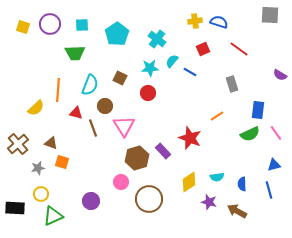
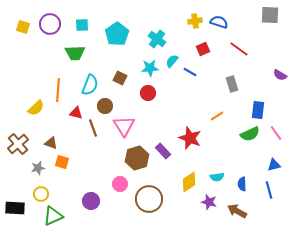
pink circle at (121, 182): moved 1 px left, 2 px down
